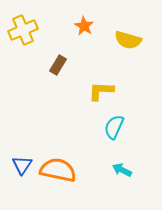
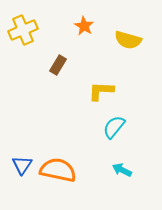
cyan semicircle: rotated 15 degrees clockwise
